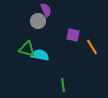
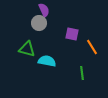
purple semicircle: moved 2 px left
gray circle: moved 1 px right, 2 px down
purple square: moved 1 px left, 1 px up
cyan semicircle: moved 7 px right, 6 px down
green line: moved 19 px right, 12 px up
